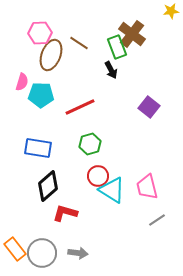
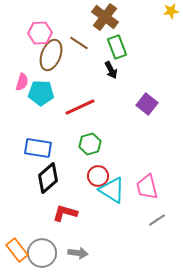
brown cross: moved 27 px left, 17 px up
cyan pentagon: moved 2 px up
purple square: moved 2 px left, 3 px up
black diamond: moved 8 px up
orange rectangle: moved 2 px right, 1 px down
